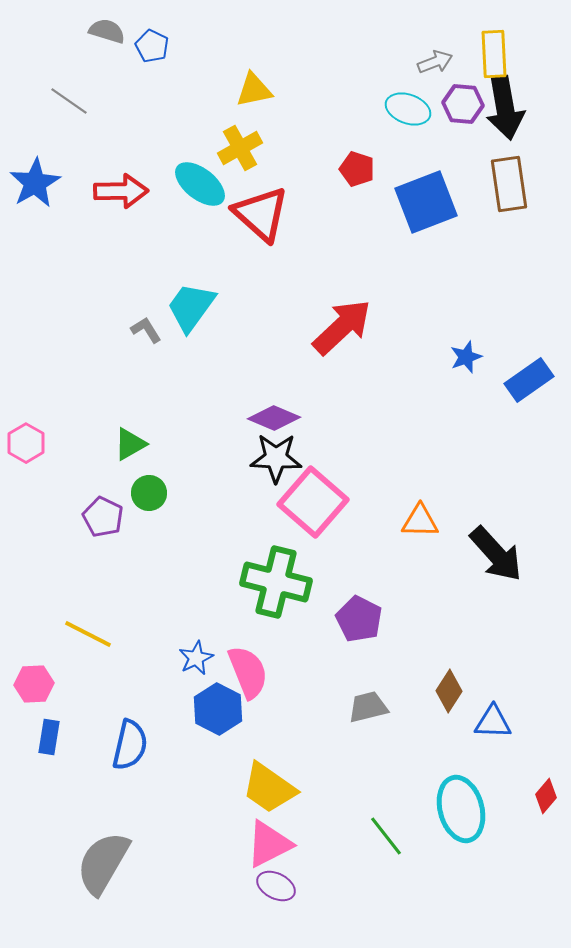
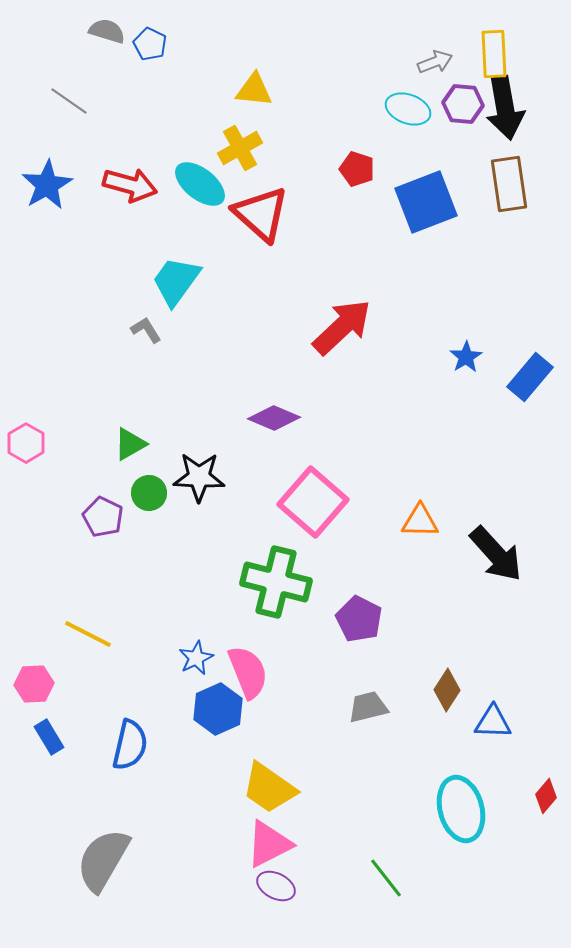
blue pentagon at (152, 46): moved 2 px left, 2 px up
yellow triangle at (254, 90): rotated 18 degrees clockwise
blue star at (35, 183): moved 12 px right, 2 px down
red arrow at (121, 191): moved 9 px right, 6 px up; rotated 16 degrees clockwise
cyan trapezoid at (191, 307): moved 15 px left, 26 px up
blue star at (466, 357): rotated 12 degrees counterclockwise
blue rectangle at (529, 380): moved 1 px right, 3 px up; rotated 15 degrees counterclockwise
black star at (276, 458): moved 77 px left, 19 px down
brown diamond at (449, 691): moved 2 px left, 1 px up
blue hexagon at (218, 709): rotated 9 degrees clockwise
blue rectangle at (49, 737): rotated 40 degrees counterclockwise
green line at (386, 836): moved 42 px down
gray semicircle at (103, 863): moved 3 px up
